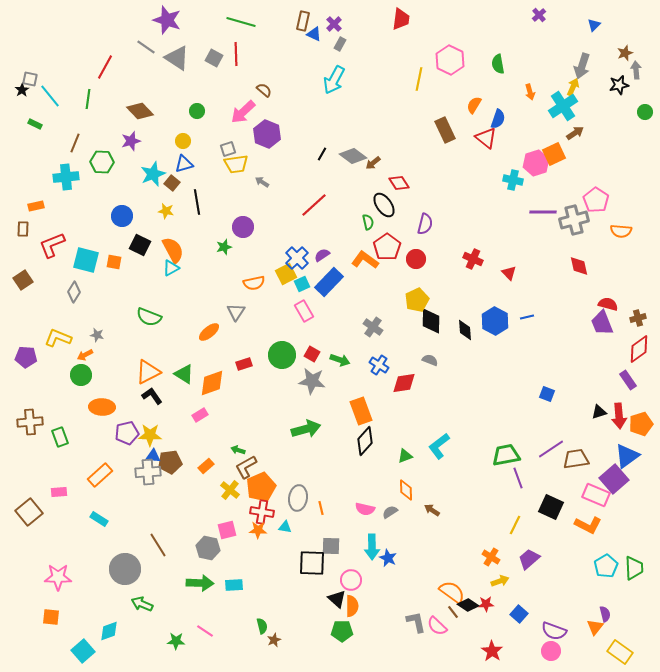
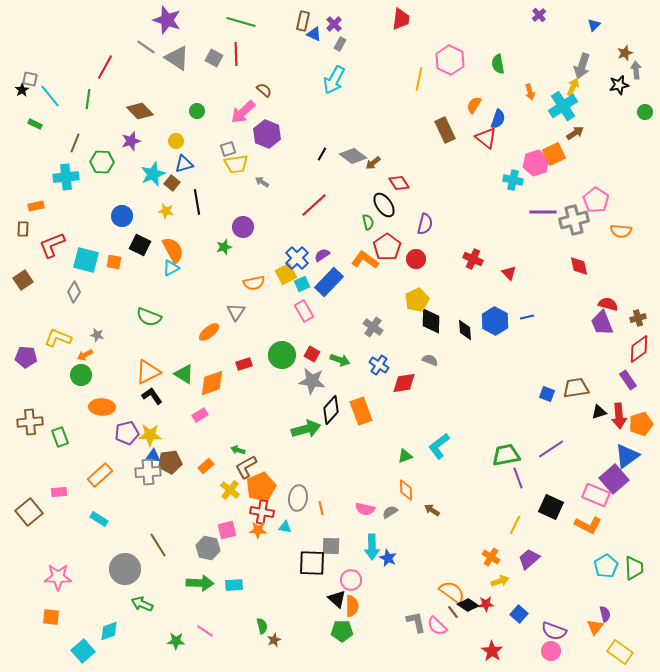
yellow circle at (183, 141): moved 7 px left
black diamond at (365, 441): moved 34 px left, 31 px up
brown trapezoid at (576, 459): moved 71 px up
